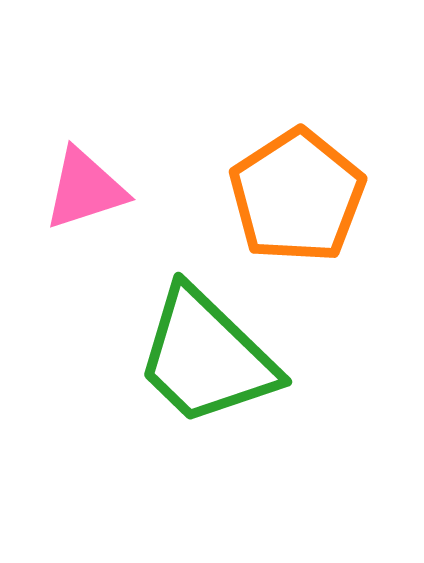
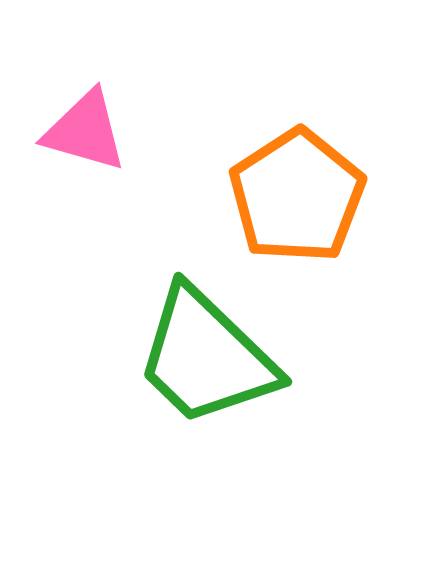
pink triangle: moved 58 px up; rotated 34 degrees clockwise
